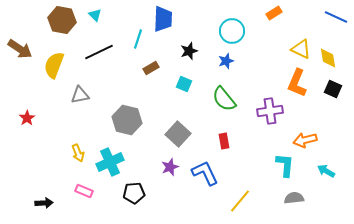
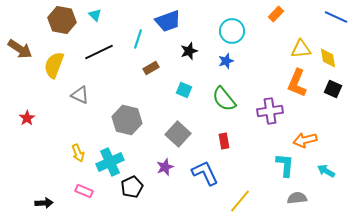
orange rectangle: moved 2 px right, 1 px down; rotated 14 degrees counterclockwise
blue trapezoid: moved 5 px right, 2 px down; rotated 68 degrees clockwise
yellow triangle: rotated 30 degrees counterclockwise
cyan square: moved 6 px down
gray triangle: rotated 36 degrees clockwise
purple star: moved 5 px left
black pentagon: moved 2 px left, 6 px up; rotated 20 degrees counterclockwise
gray semicircle: moved 3 px right
